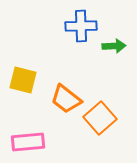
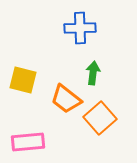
blue cross: moved 1 px left, 2 px down
green arrow: moved 21 px left, 27 px down; rotated 80 degrees counterclockwise
